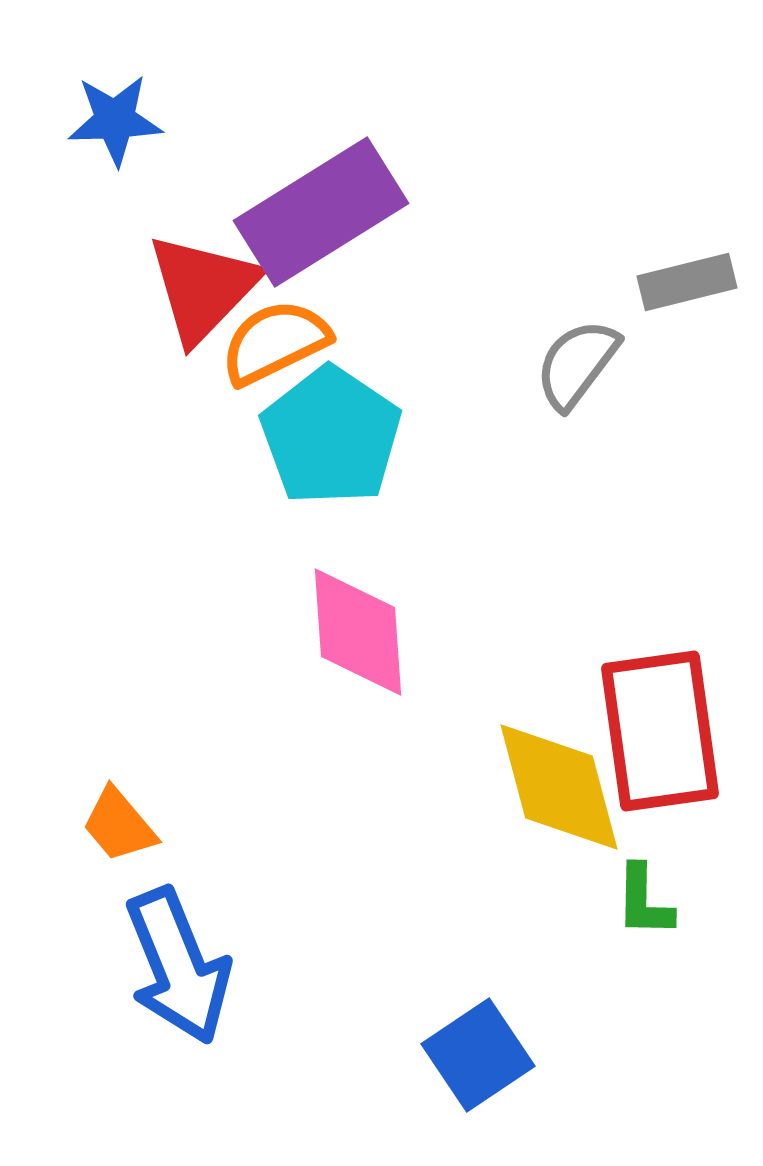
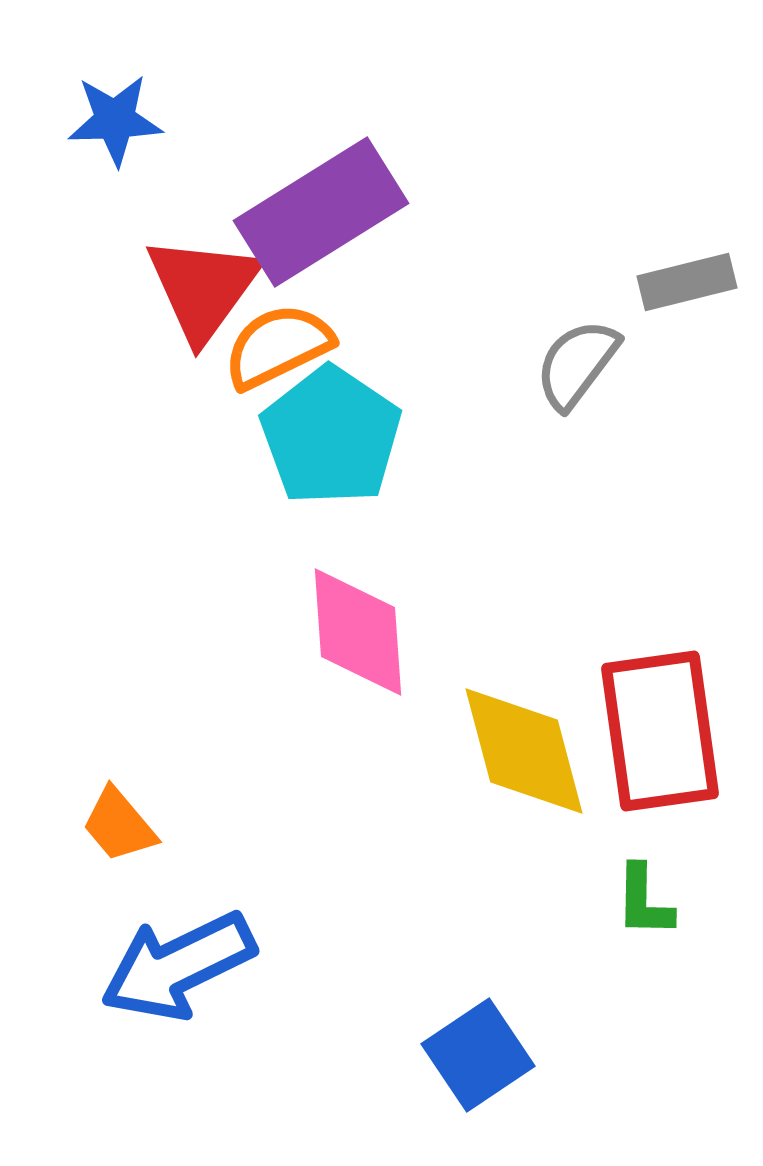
red triangle: rotated 8 degrees counterclockwise
orange semicircle: moved 3 px right, 4 px down
yellow diamond: moved 35 px left, 36 px up
blue arrow: rotated 86 degrees clockwise
